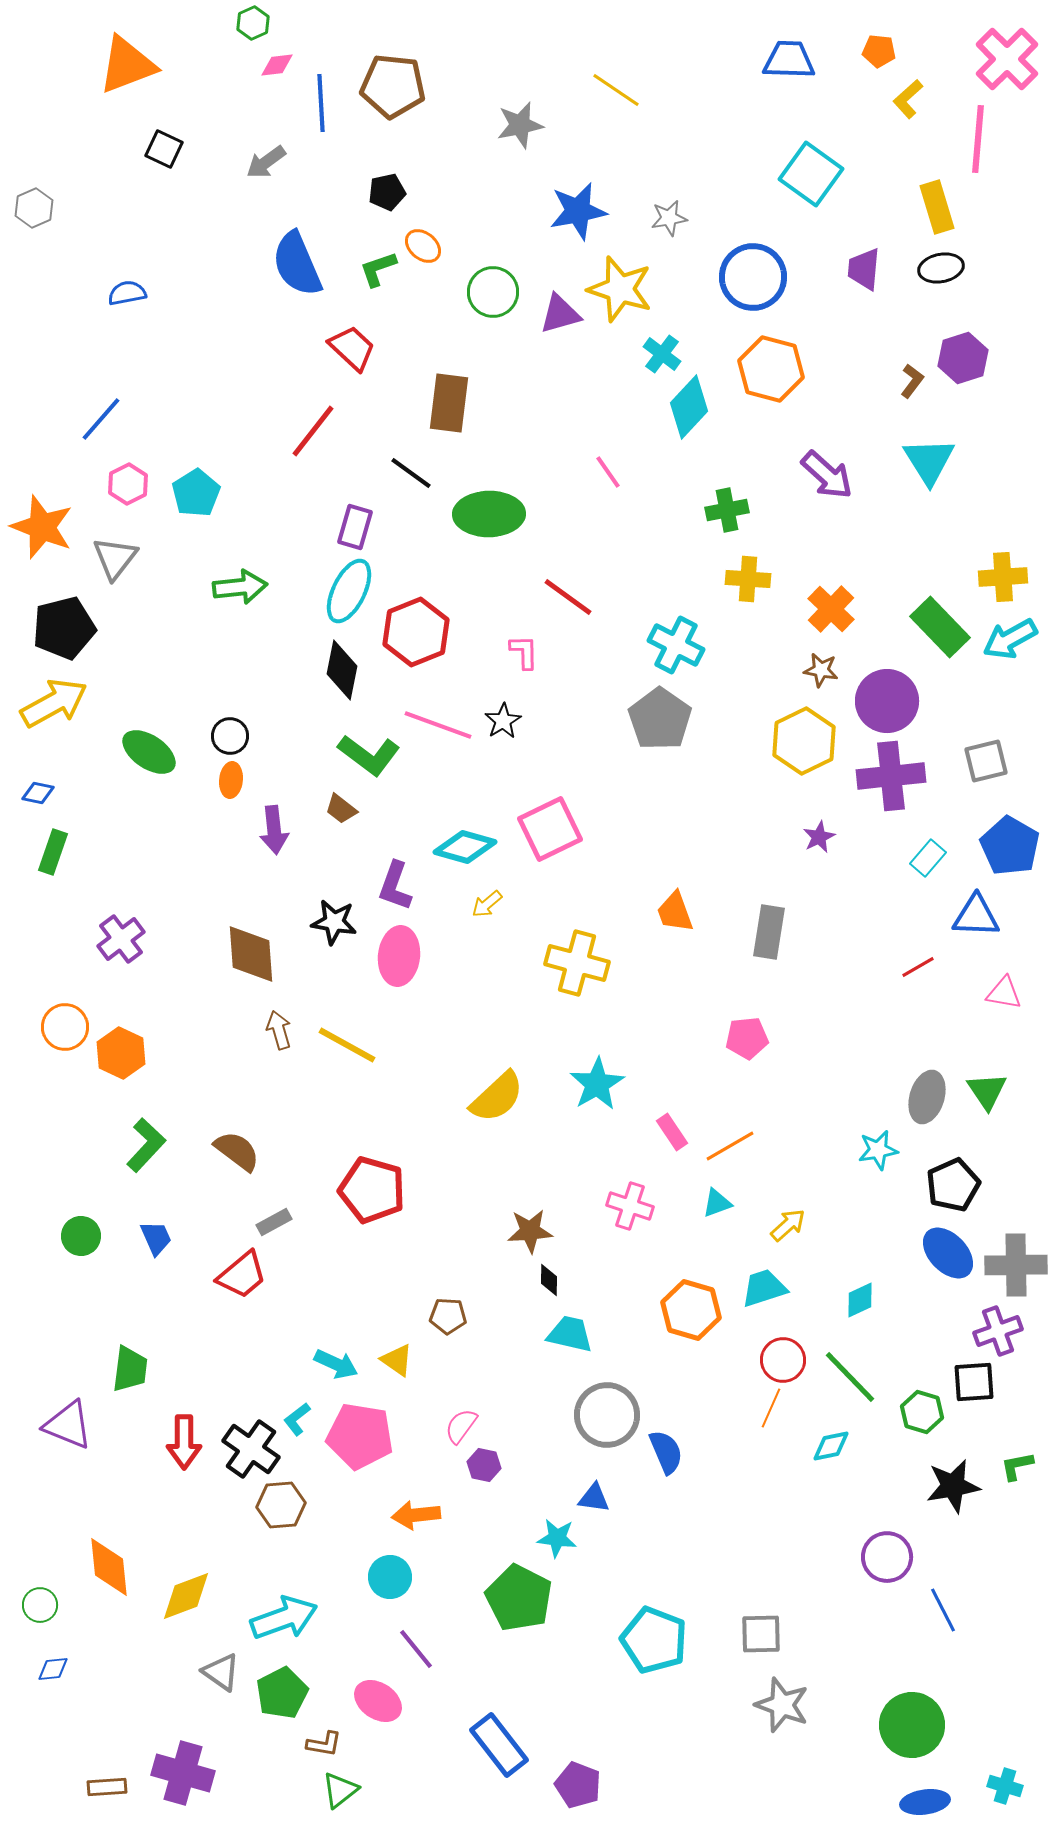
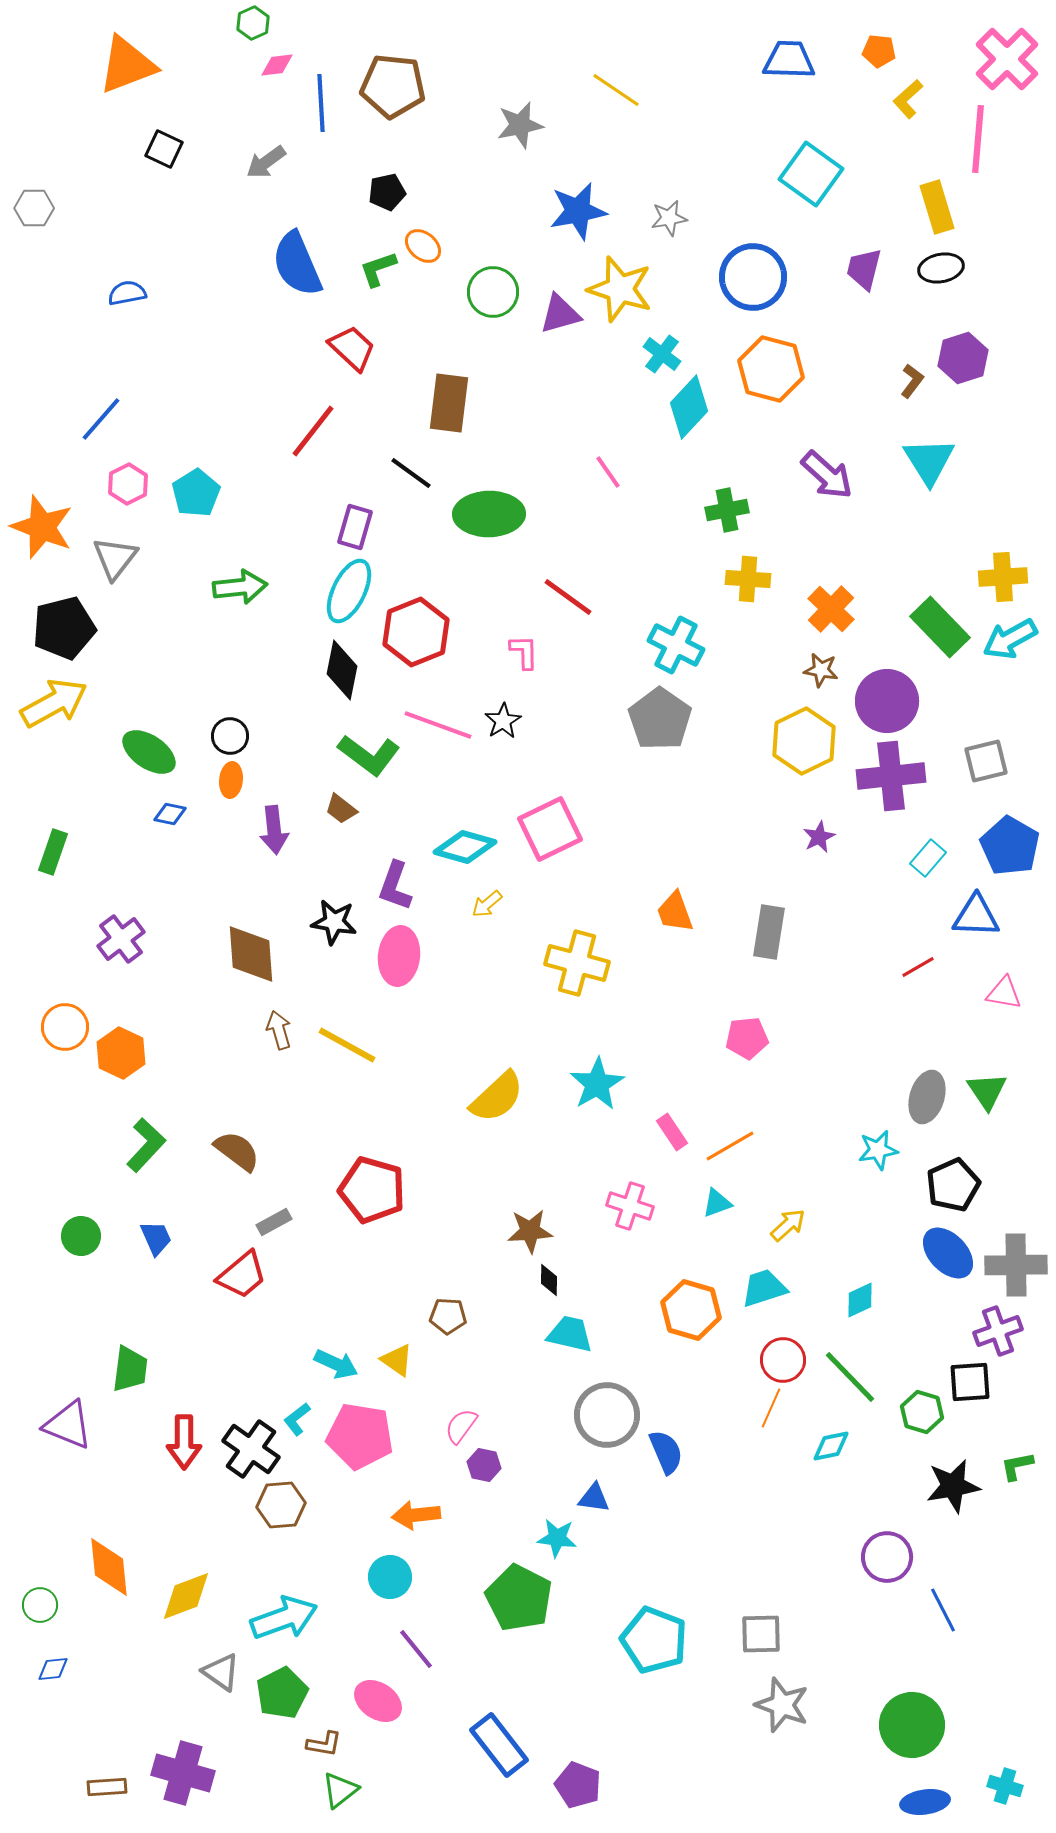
gray hexagon at (34, 208): rotated 24 degrees clockwise
purple trapezoid at (864, 269): rotated 9 degrees clockwise
blue diamond at (38, 793): moved 132 px right, 21 px down
black square at (974, 1382): moved 4 px left
